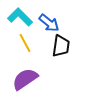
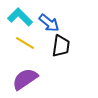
yellow line: rotated 30 degrees counterclockwise
